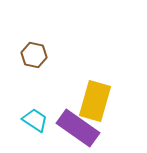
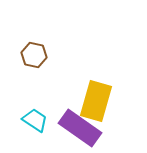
yellow rectangle: moved 1 px right
purple rectangle: moved 2 px right
